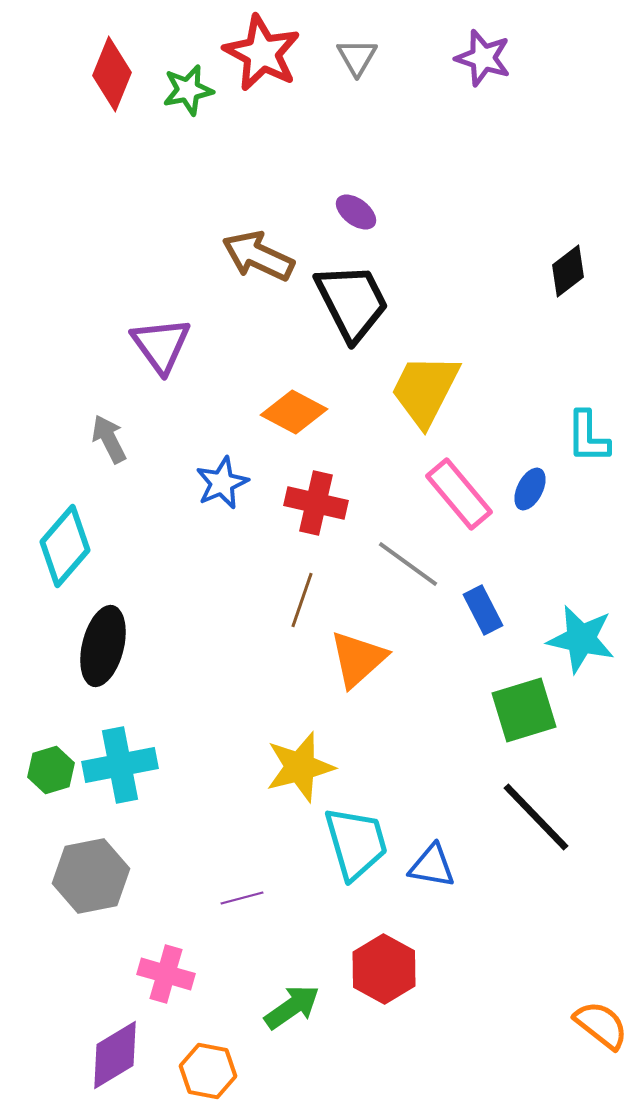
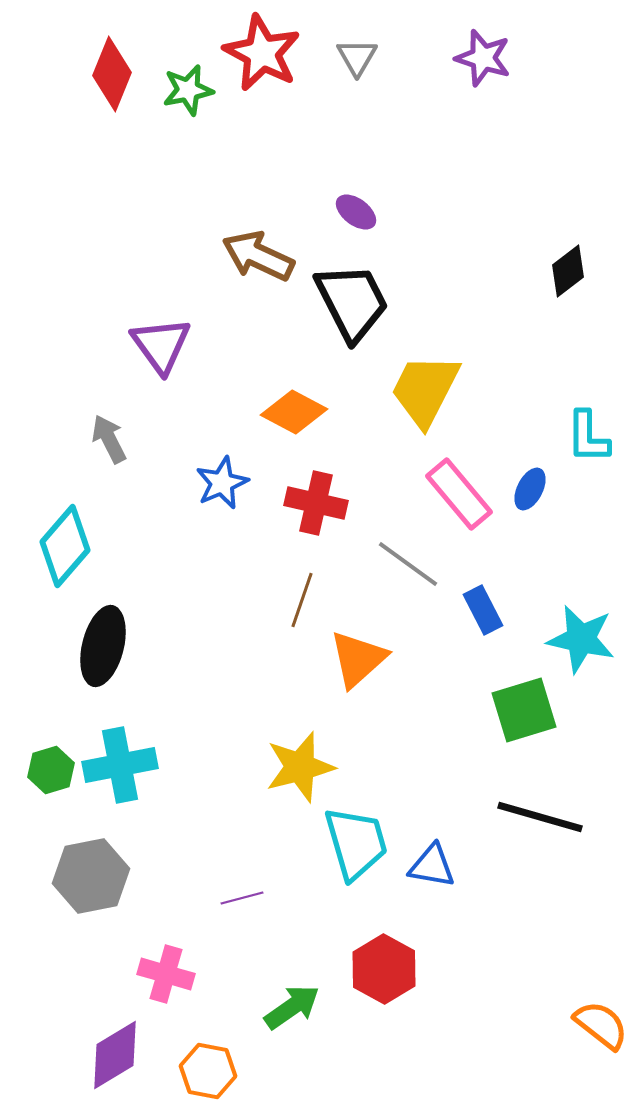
black line: moved 4 px right; rotated 30 degrees counterclockwise
